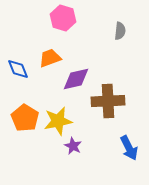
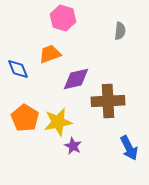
orange trapezoid: moved 4 px up
yellow star: moved 1 px down
